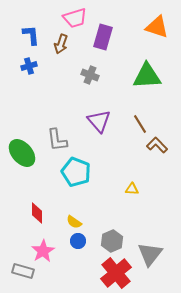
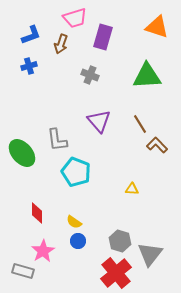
blue L-shape: rotated 75 degrees clockwise
gray hexagon: moved 8 px right; rotated 20 degrees counterclockwise
